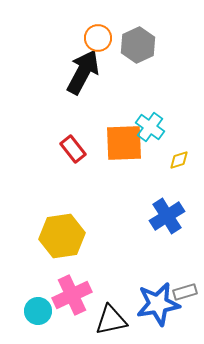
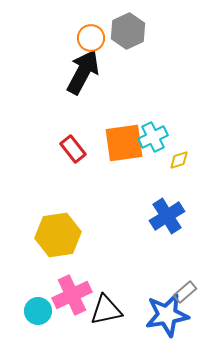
orange circle: moved 7 px left
gray hexagon: moved 10 px left, 14 px up
cyan cross: moved 3 px right, 10 px down; rotated 28 degrees clockwise
orange square: rotated 6 degrees counterclockwise
yellow hexagon: moved 4 px left, 1 px up
gray rectangle: rotated 25 degrees counterclockwise
blue star: moved 9 px right, 11 px down
black triangle: moved 5 px left, 10 px up
